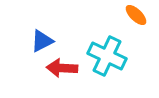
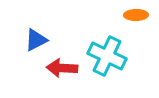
orange ellipse: rotated 45 degrees counterclockwise
blue triangle: moved 6 px left, 1 px up
